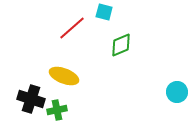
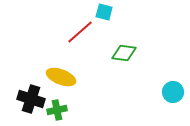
red line: moved 8 px right, 4 px down
green diamond: moved 3 px right, 8 px down; rotated 30 degrees clockwise
yellow ellipse: moved 3 px left, 1 px down
cyan circle: moved 4 px left
